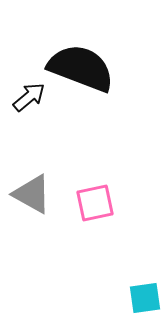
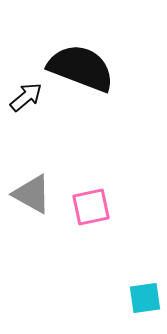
black arrow: moved 3 px left
pink square: moved 4 px left, 4 px down
